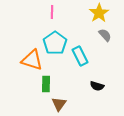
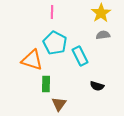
yellow star: moved 2 px right
gray semicircle: moved 2 px left; rotated 56 degrees counterclockwise
cyan pentagon: rotated 10 degrees counterclockwise
